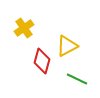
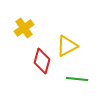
green line: rotated 20 degrees counterclockwise
